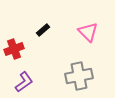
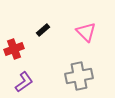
pink triangle: moved 2 px left
